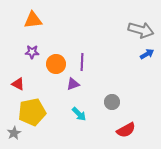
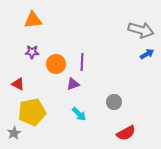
gray circle: moved 2 px right
red semicircle: moved 3 px down
